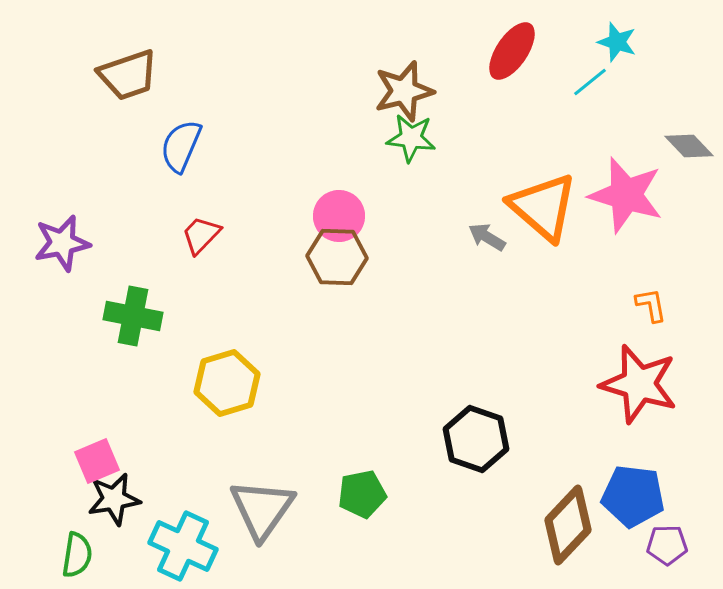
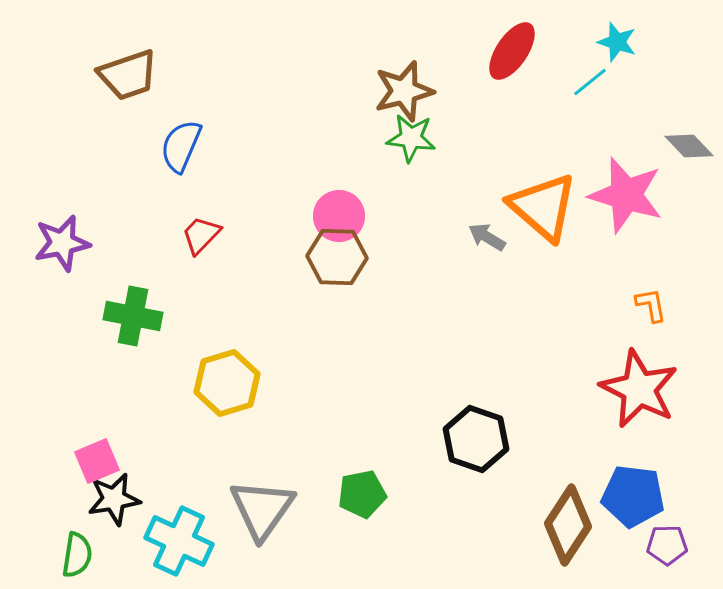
red star: moved 5 px down; rotated 10 degrees clockwise
brown diamond: rotated 10 degrees counterclockwise
cyan cross: moved 4 px left, 5 px up
